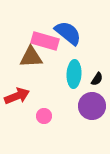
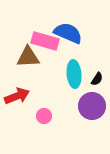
blue semicircle: rotated 16 degrees counterclockwise
brown triangle: moved 3 px left
cyan ellipse: rotated 8 degrees counterclockwise
